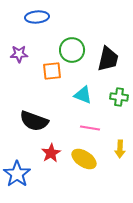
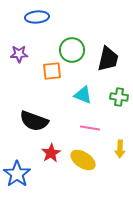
yellow ellipse: moved 1 px left, 1 px down
